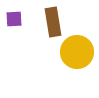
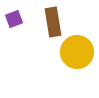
purple square: rotated 18 degrees counterclockwise
